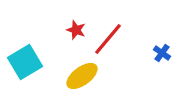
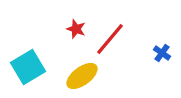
red star: moved 1 px up
red line: moved 2 px right
cyan square: moved 3 px right, 5 px down
